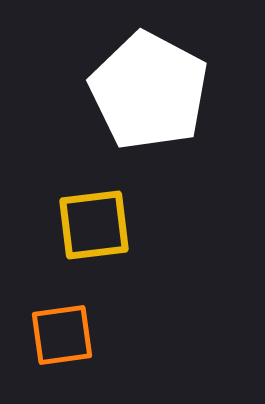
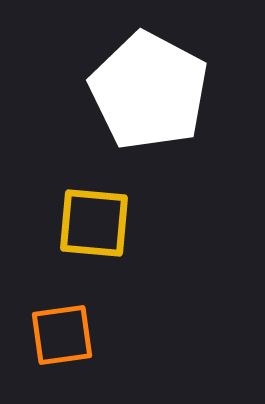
yellow square: moved 2 px up; rotated 12 degrees clockwise
